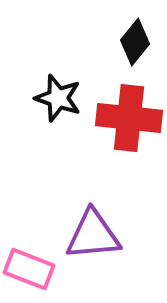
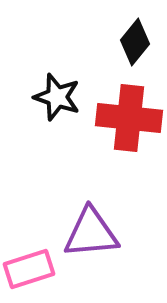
black star: moved 1 px left, 1 px up
purple triangle: moved 2 px left, 2 px up
pink rectangle: rotated 39 degrees counterclockwise
